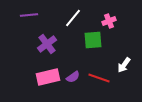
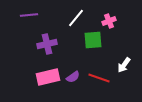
white line: moved 3 px right
purple cross: rotated 24 degrees clockwise
